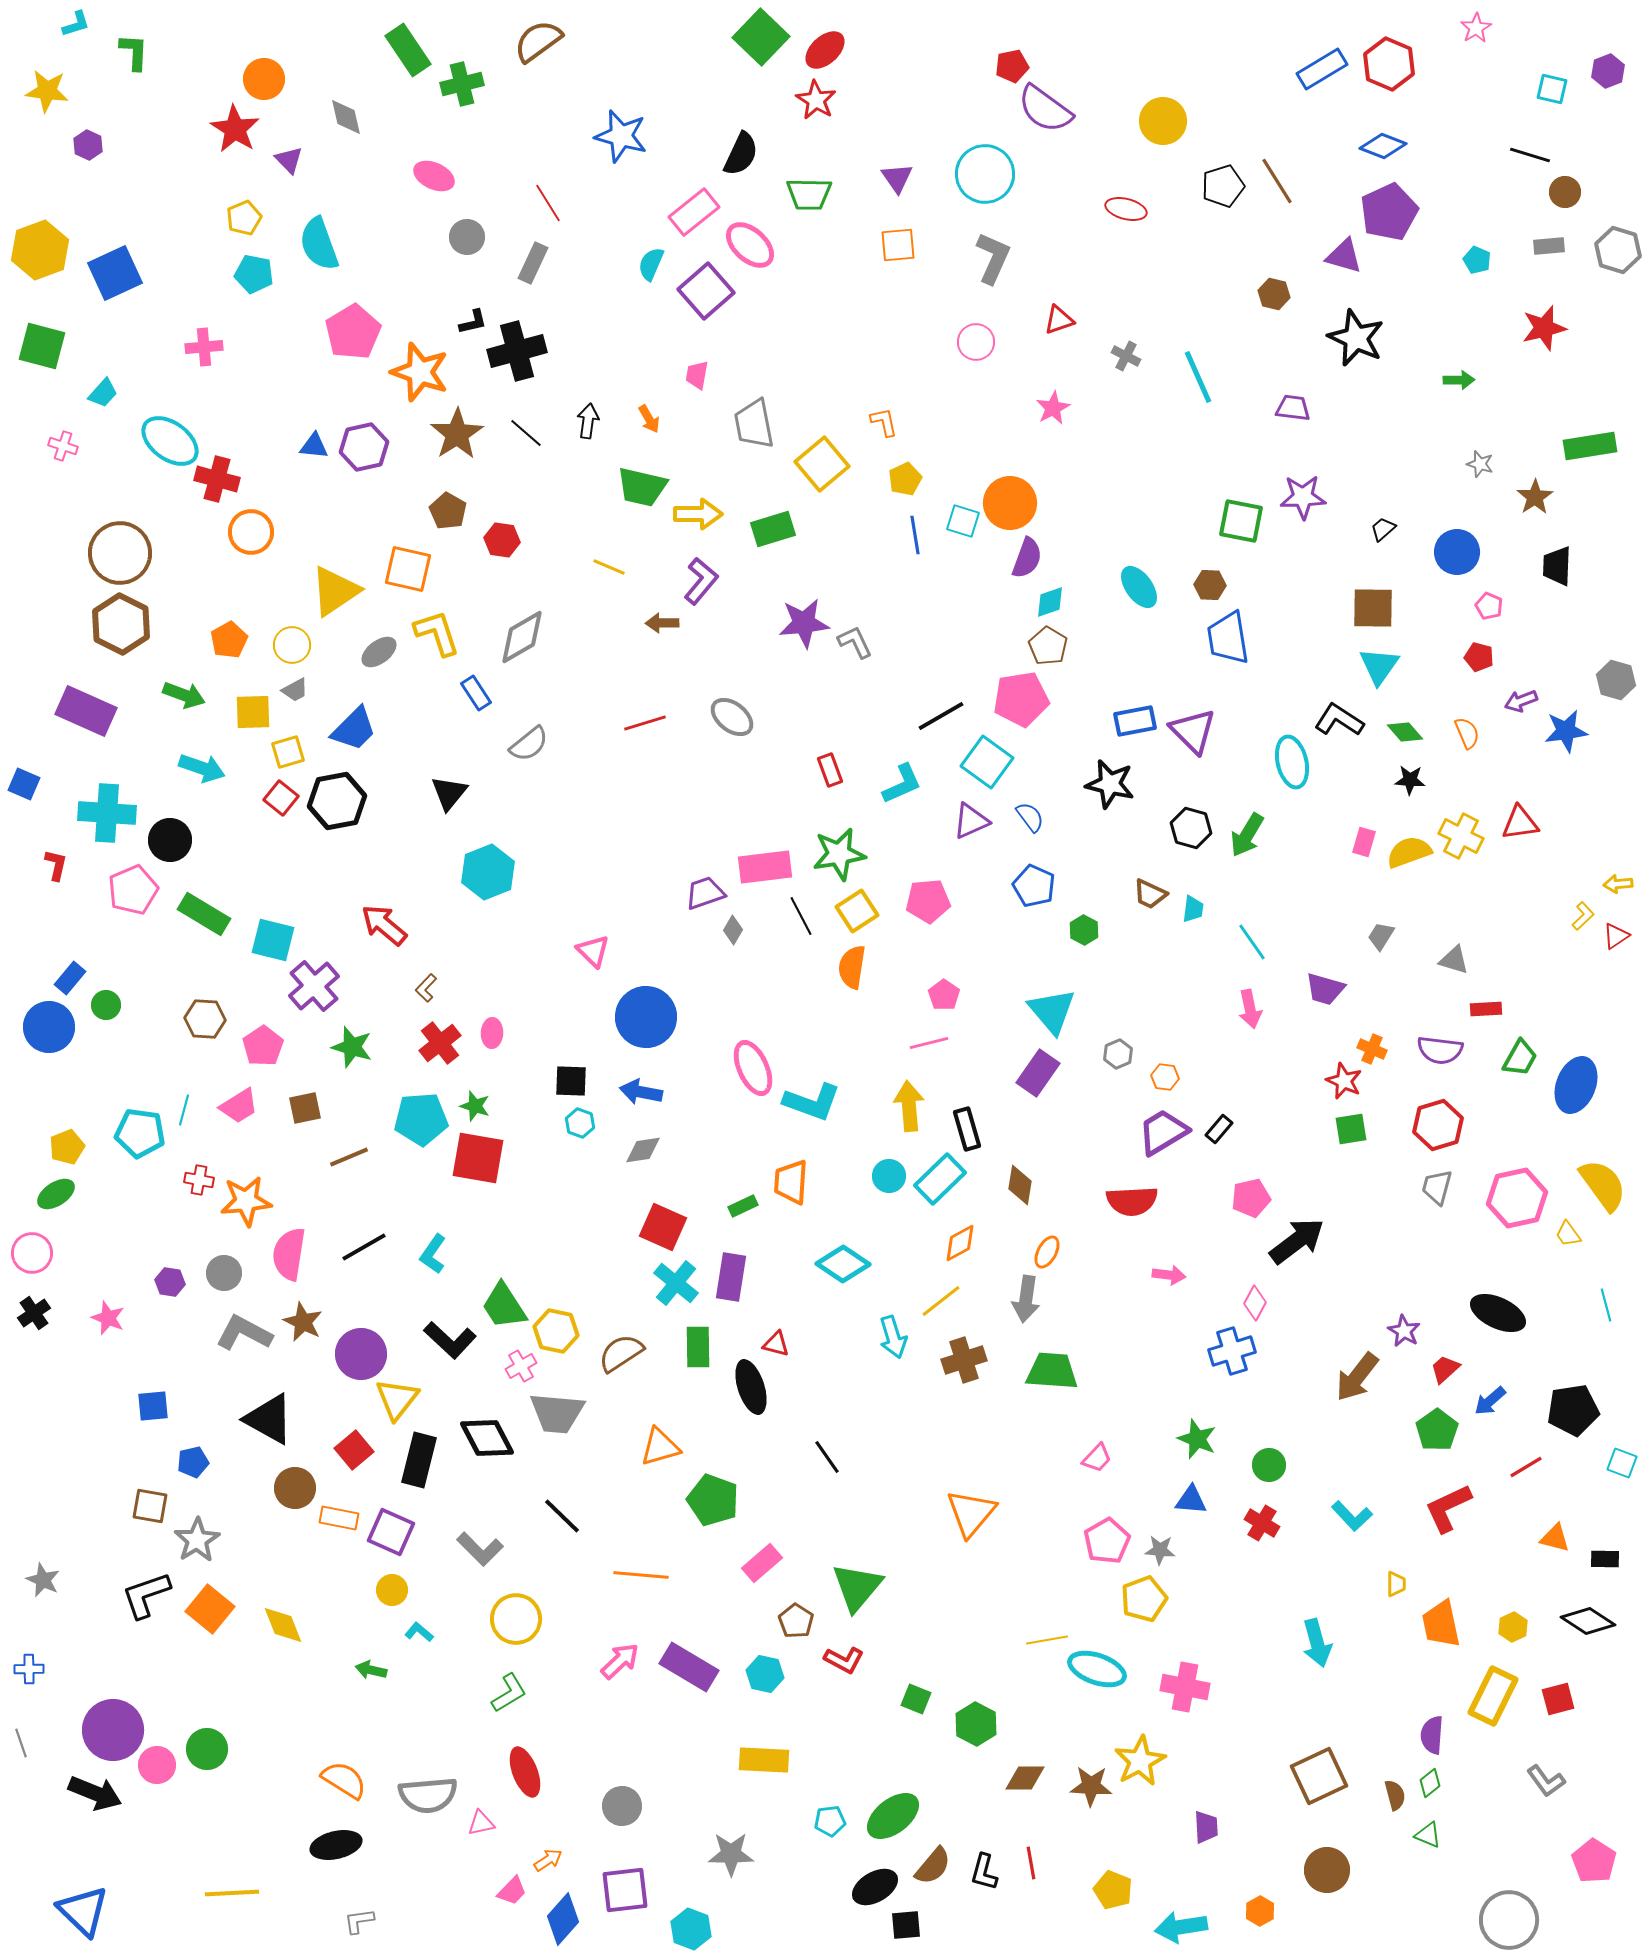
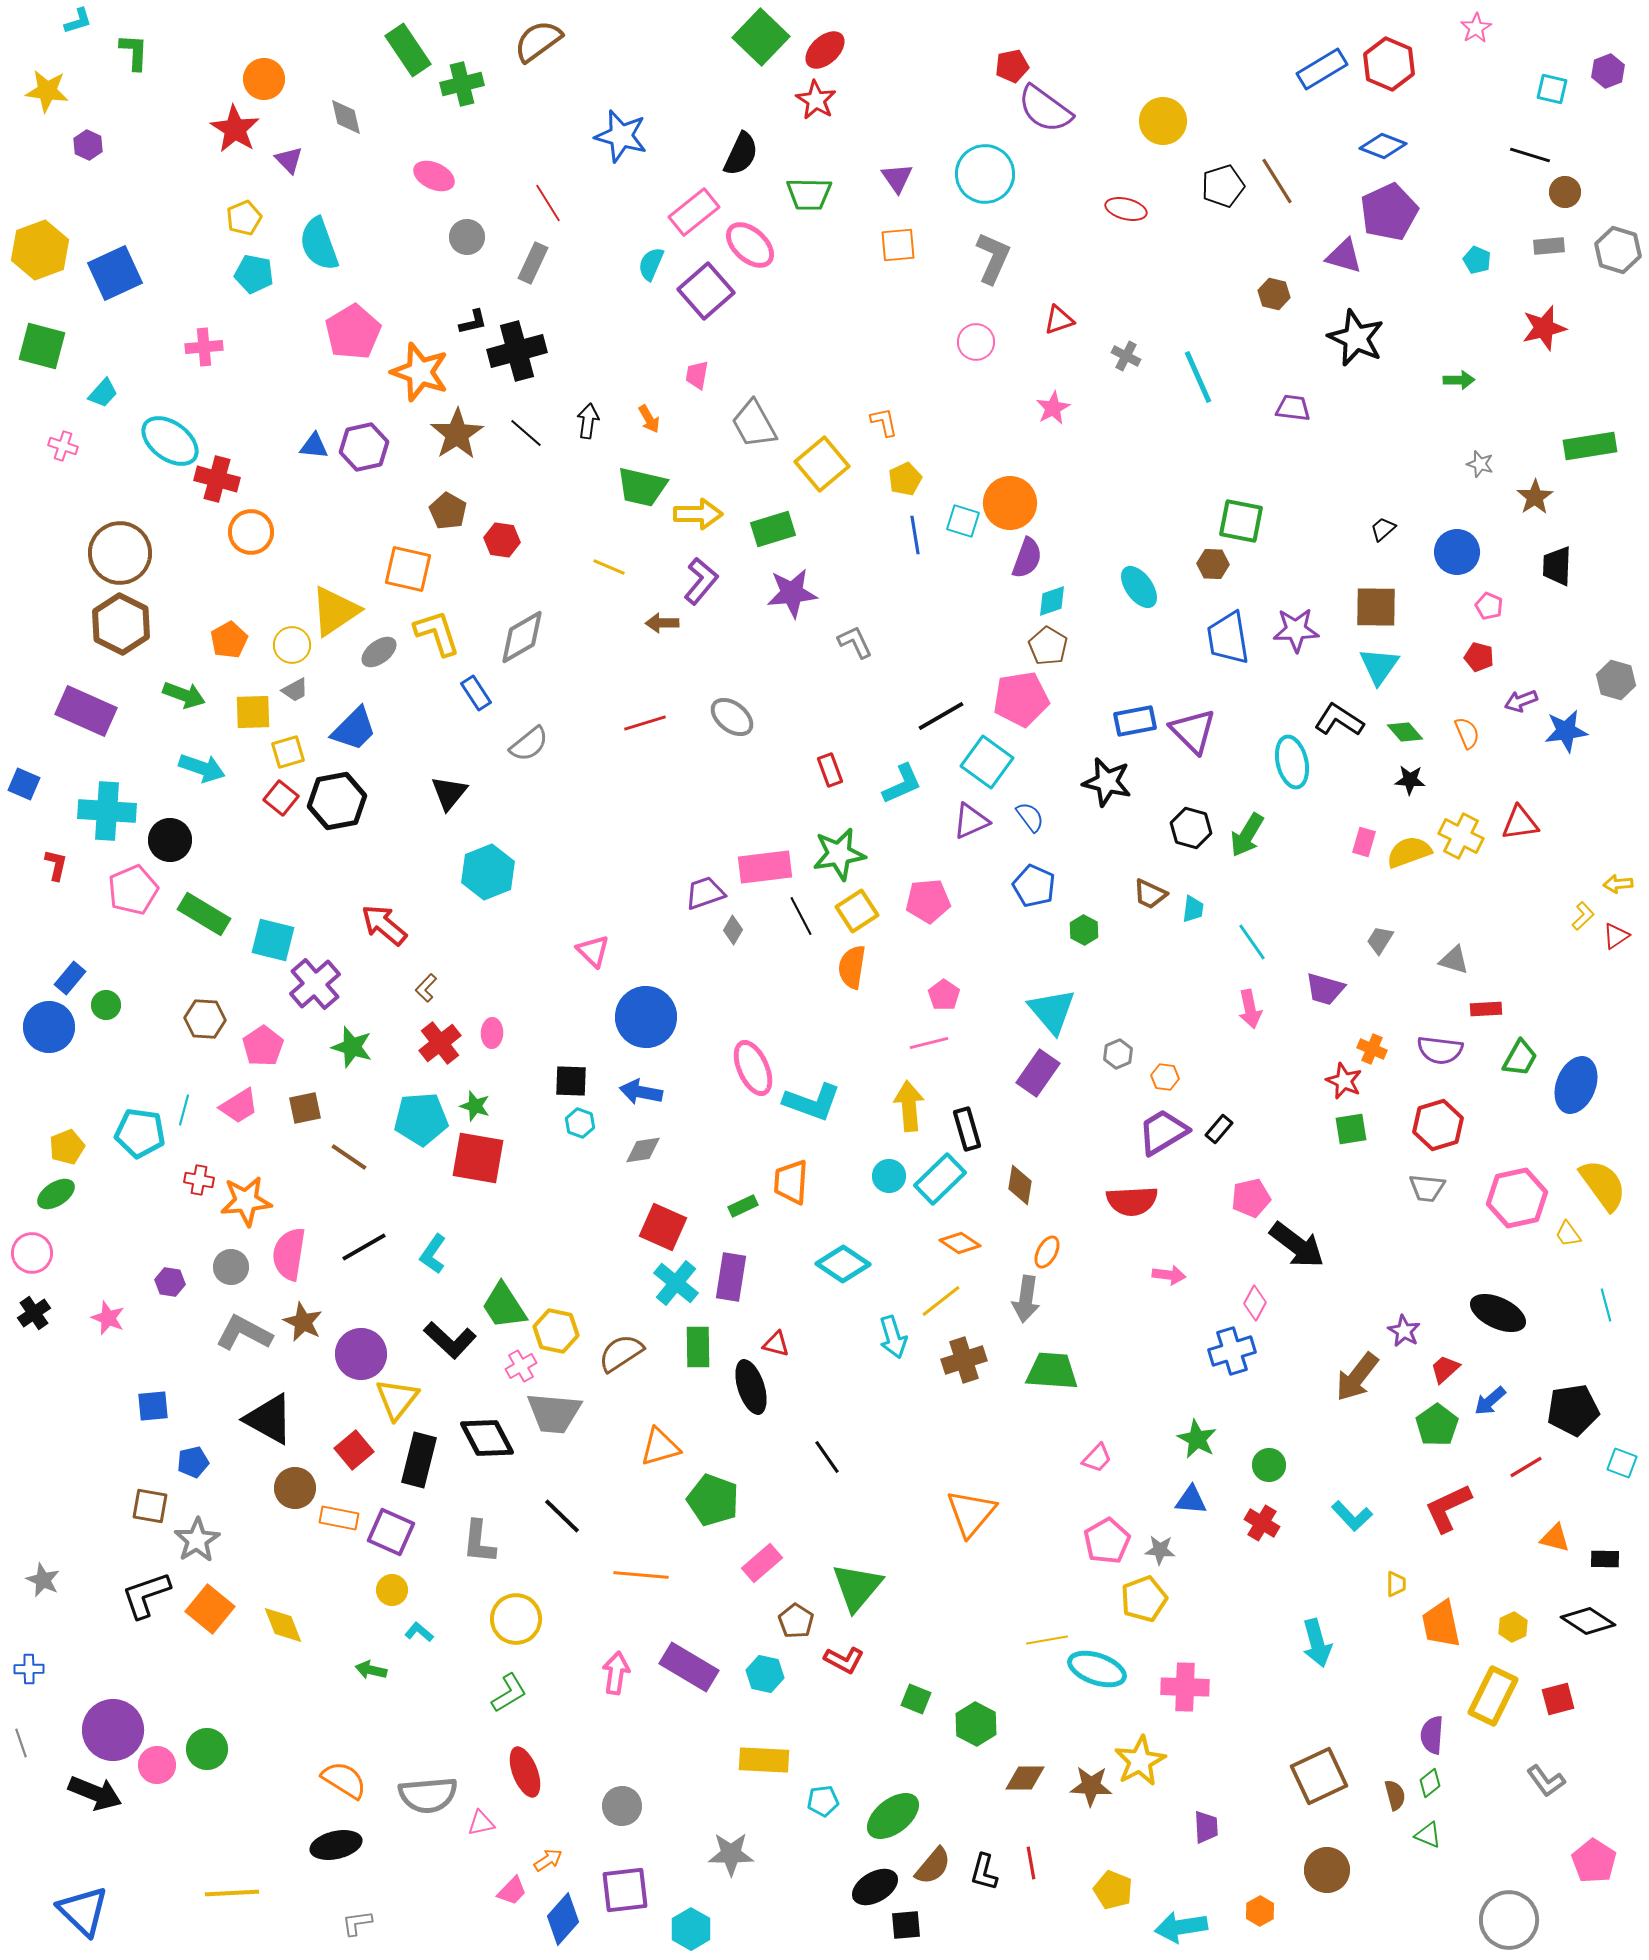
cyan L-shape at (76, 24): moved 2 px right, 3 px up
gray trapezoid at (754, 424): rotated 18 degrees counterclockwise
purple star at (1303, 497): moved 7 px left, 133 px down
brown hexagon at (1210, 585): moved 3 px right, 21 px up
yellow triangle at (335, 591): moved 20 px down
cyan diamond at (1050, 602): moved 2 px right, 1 px up
brown square at (1373, 608): moved 3 px right, 1 px up
purple star at (804, 623): moved 12 px left, 30 px up
black star at (1110, 784): moved 3 px left, 2 px up
cyan cross at (107, 813): moved 2 px up
gray trapezoid at (1381, 936): moved 1 px left, 4 px down
purple cross at (314, 986): moved 1 px right, 2 px up
brown line at (349, 1157): rotated 57 degrees clockwise
gray trapezoid at (1437, 1187): moved 10 px left, 1 px down; rotated 99 degrees counterclockwise
black arrow at (1297, 1241): moved 4 px down; rotated 74 degrees clockwise
orange diamond at (960, 1243): rotated 63 degrees clockwise
gray circle at (224, 1273): moved 7 px right, 6 px up
gray trapezoid at (557, 1413): moved 3 px left
green pentagon at (1437, 1430): moved 5 px up
green star at (1197, 1439): rotated 6 degrees clockwise
gray L-shape at (480, 1549): moved 1 px left, 7 px up; rotated 51 degrees clockwise
pink arrow at (620, 1661): moved 4 px left, 12 px down; rotated 39 degrees counterclockwise
pink cross at (1185, 1687): rotated 9 degrees counterclockwise
cyan pentagon at (830, 1821): moved 7 px left, 20 px up
gray L-shape at (359, 1921): moved 2 px left, 2 px down
cyan hexagon at (691, 1929): rotated 9 degrees clockwise
